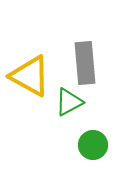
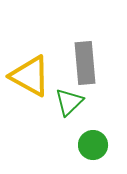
green triangle: rotated 16 degrees counterclockwise
